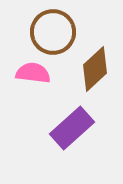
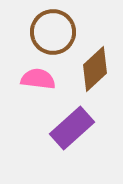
pink semicircle: moved 5 px right, 6 px down
